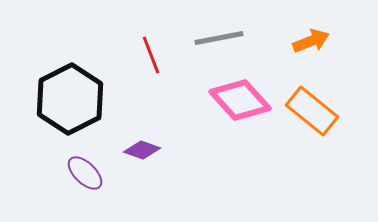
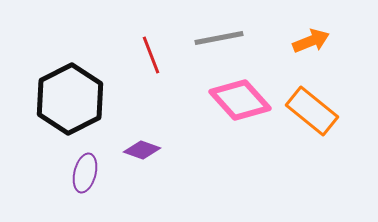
purple ellipse: rotated 60 degrees clockwise
